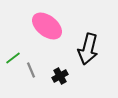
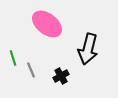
pink ellipse: moved 2 px up
green line: rotated 70 degrees counterclockwise
black cross: moved 1 px right
